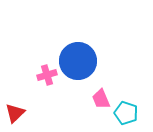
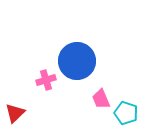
blue circle: moved 1 px left
pink cross: moved 1 px left, 5 px down
